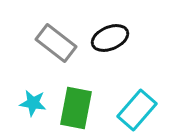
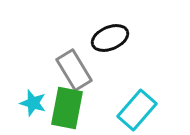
gray rectangle: moved 18 px right, 27 px down; rotated 21 degrees clockwise
cyan star: rotated 8 degrees clockwise
green rectangle: moved 9 px left
